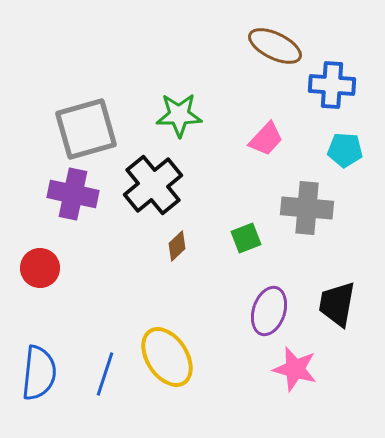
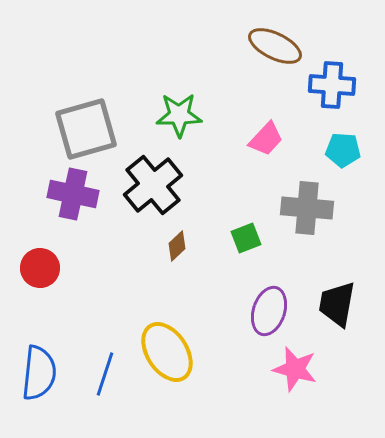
cyan pentagon: moved 2 px left
yellow ellipse: moved 5 px up
